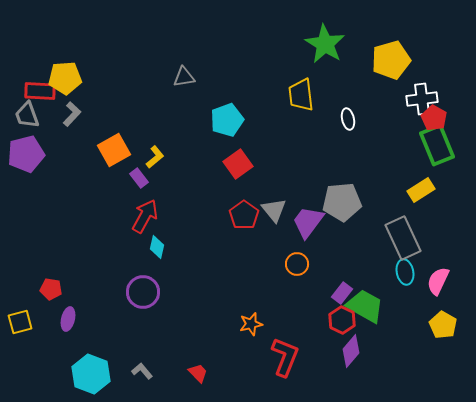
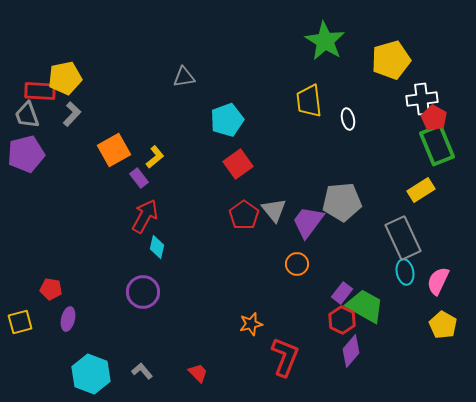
green star at (325, 44): moved 3 px up
yellow pentagon at (65, 78): rotated 8 degrees counterclockwise
yellow trapezoid at (301, 95): moved 8 px right, 6 px down
